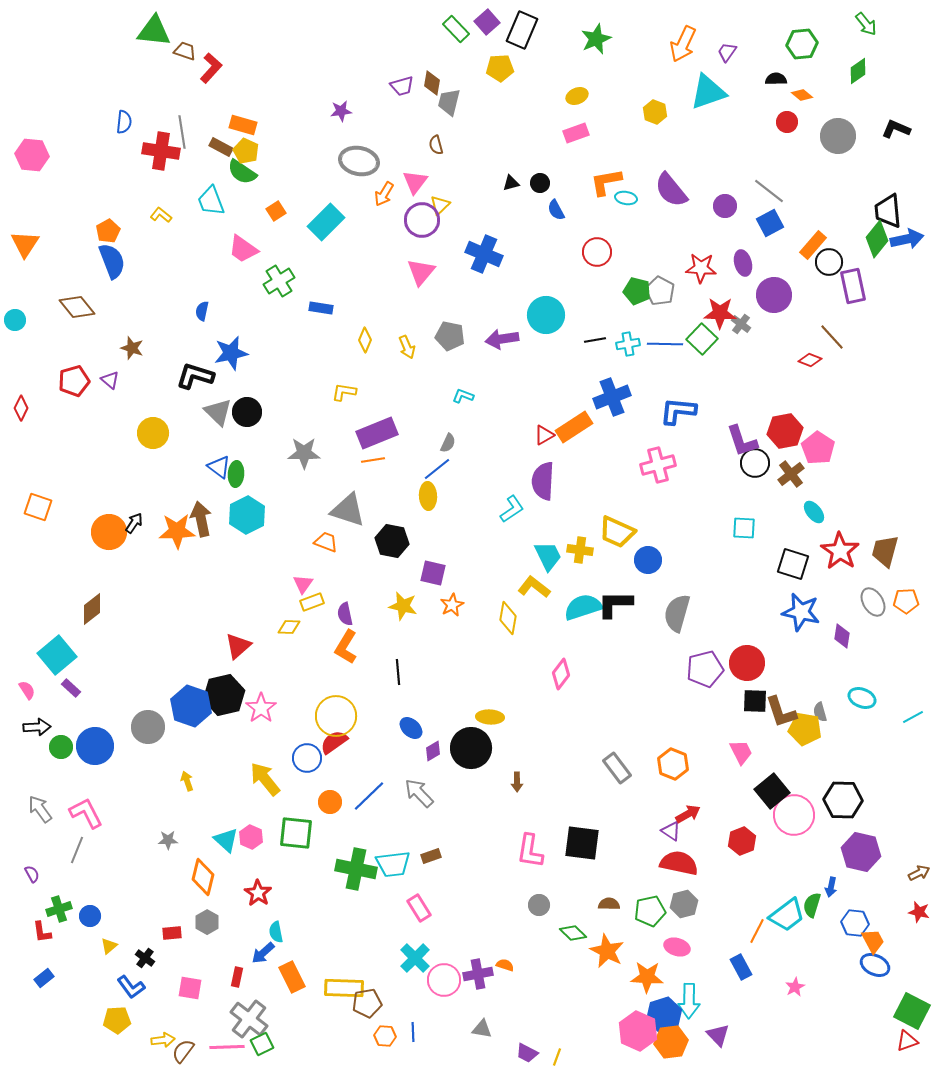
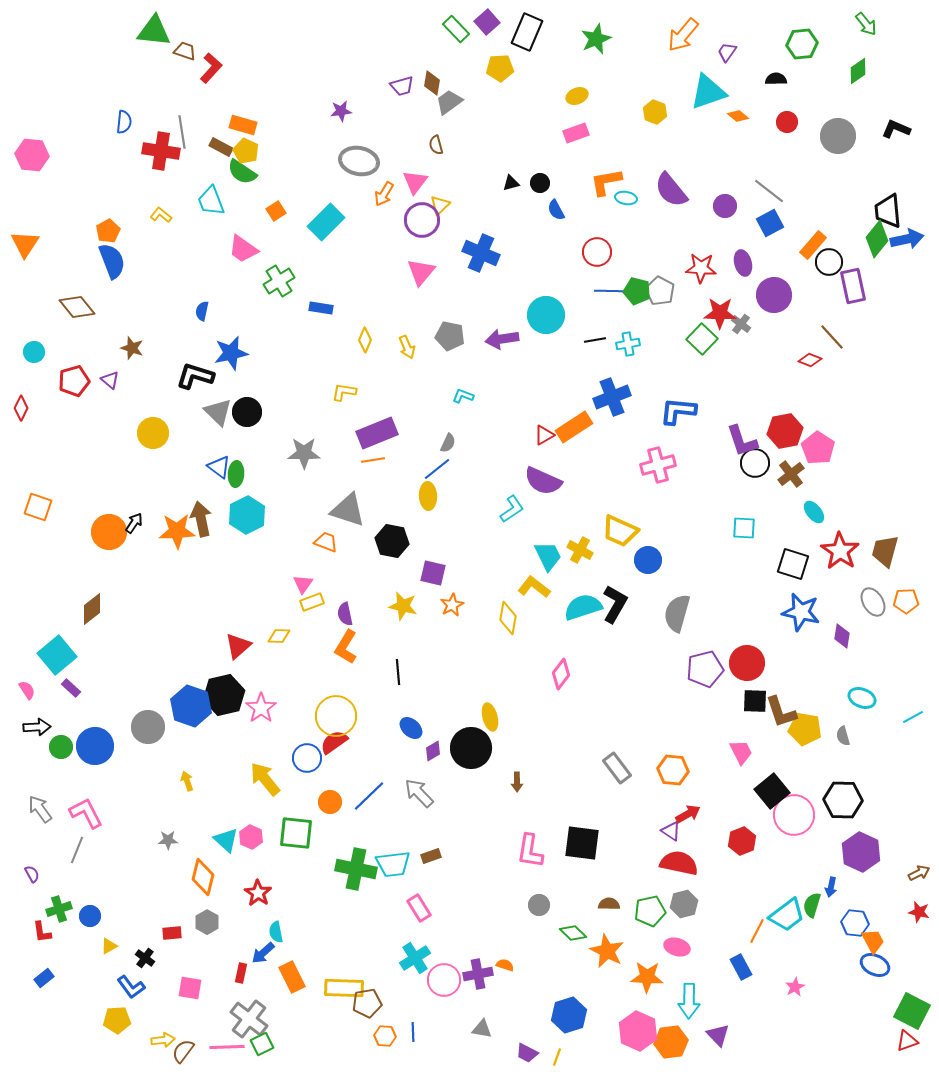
black rectangle at (522, 30): moved 5 px right, 2 px down
orange arrow at (683, 44): moved 9 px up; rotated 15 degrees clockwise
orange diamond at (802, 95): moved 64 px left, 21 px down
gray trapezoid at (449, 102): rotated 40 degrees clockwise
blue cross at (484, 254): moved 3 px left, 1 px up
cyan circle at (15, 320): moved 19 px right, 32 px down
blue line at (665, 344): moved 53 px left, 53 px up
purple semicircle at (543, 481): rotated 69 degrees counterclockwise
yellow trapezoid at (617, 532): moved 3 px right, 1 px up
yellow cross at (580, 550): rotated 20 degrees clockwise
black L-shape at (615, 604): rotated 120 degrees clockwise
yellow diamond at (289, 627): moved 10 px left, 9 px down
gray semicircle at (820, 712): moved 23 px right, 24 px down
yellow ellipse at (490, 717): rotated 72 degrees clockwise
orange hexagon at (673, 764): moved 6 px down; rotated 16 degrees counterclockwise
purple hexagon at (861, 852): rotated 12 degrees clockwise
yellow triangle at (109, 946): rotated 12 degrees clockwise
cyan cross at (415, 958): rotated 12 degrees clockwise
red rectangle at (237, 977): moved 4 px right, 4 px up
blue hexagon at (664, 1015): moved 95 px left
